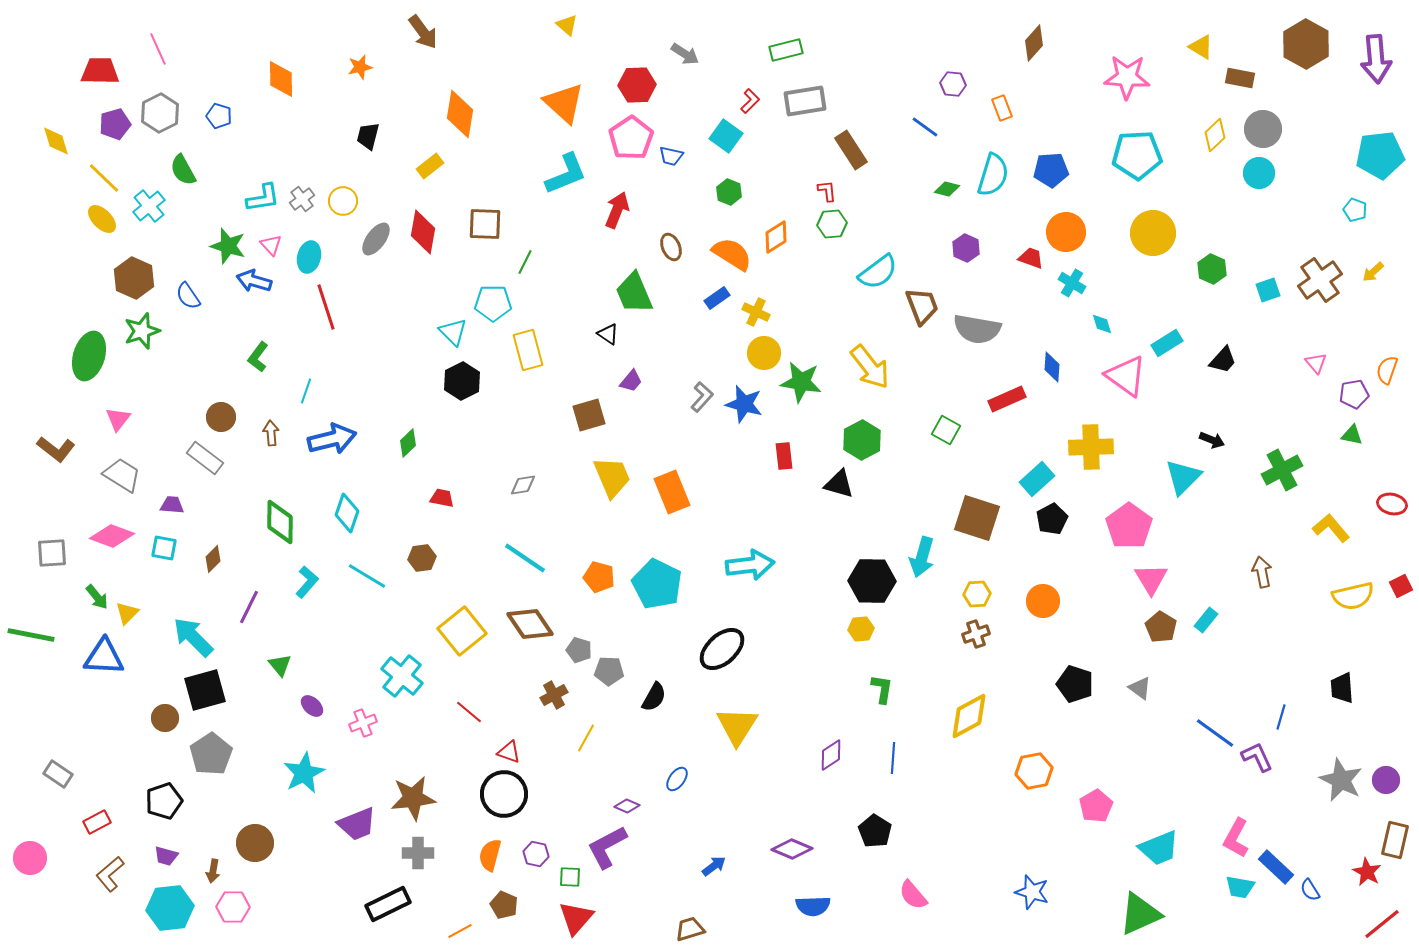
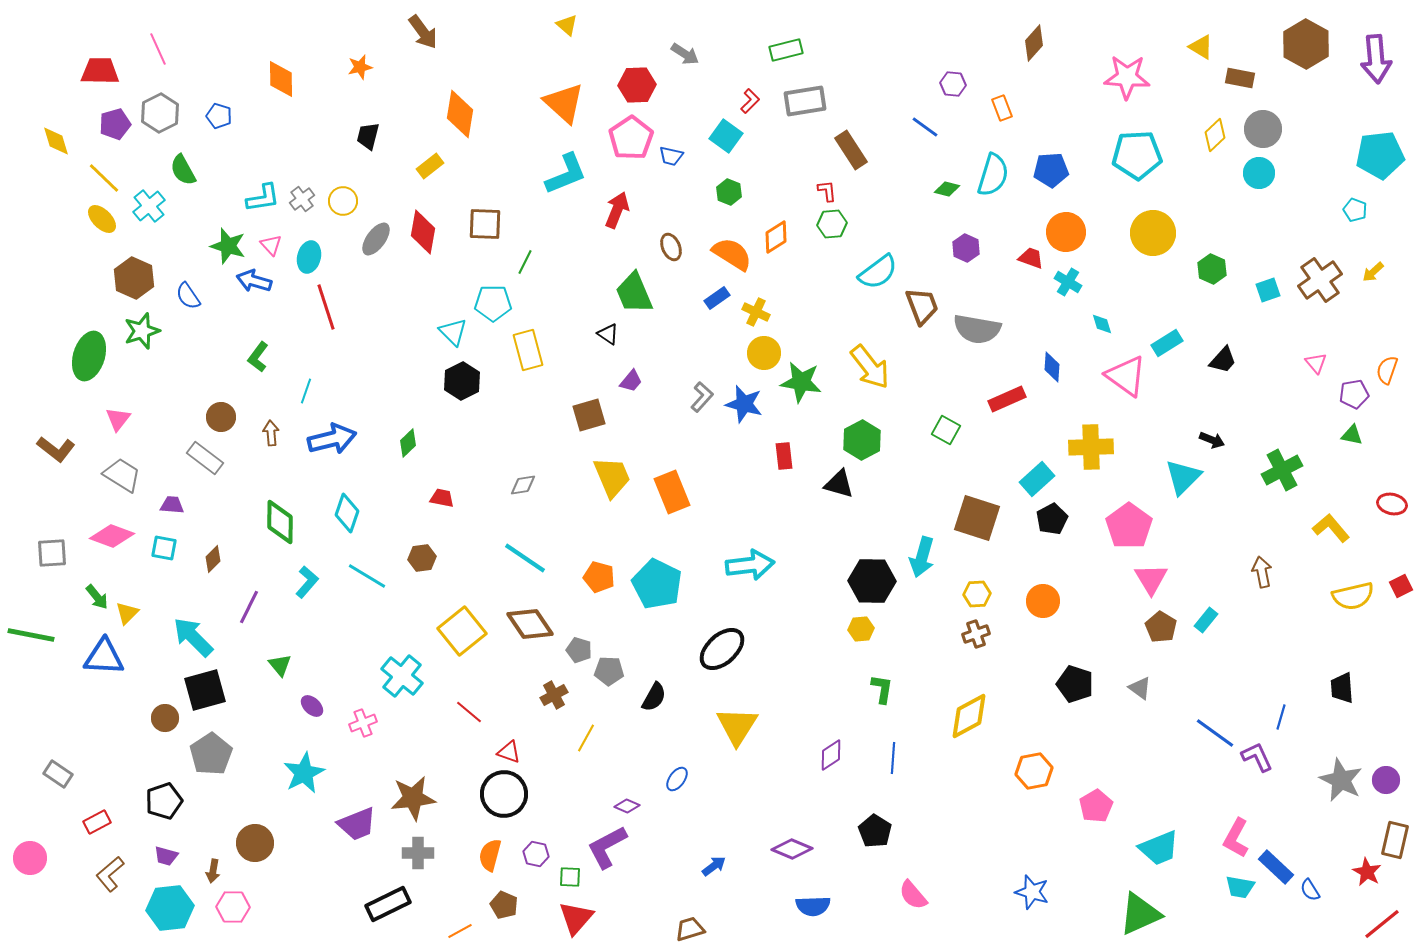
cyan cross at (1072, 283): moved 4 px left, 1 px up
